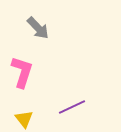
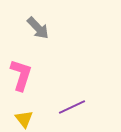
pink L-shape: moved 1 px left, 3 px down
